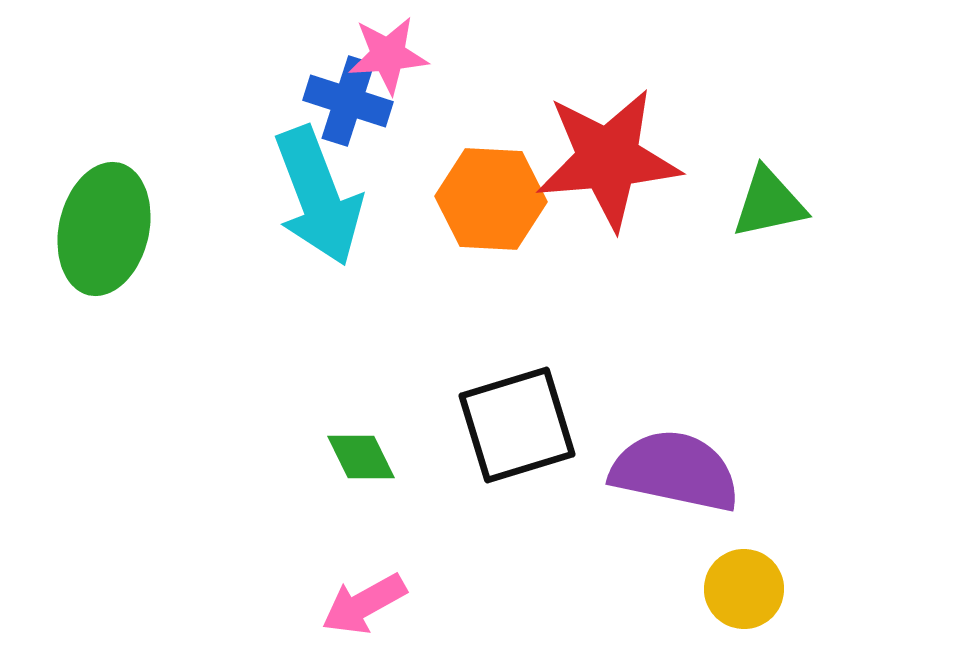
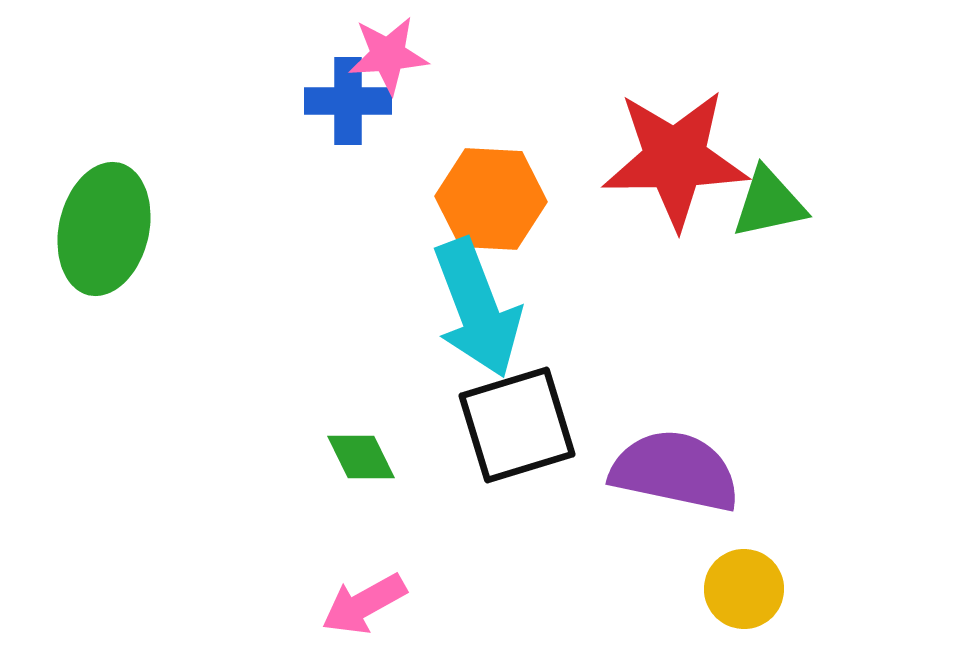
blue cross: rotated 18 degrees counterclockwise
red star: moved 67 px right; rotated 4 degrees clockwise
cyan arrow: moved 159 px right, 112 px down
